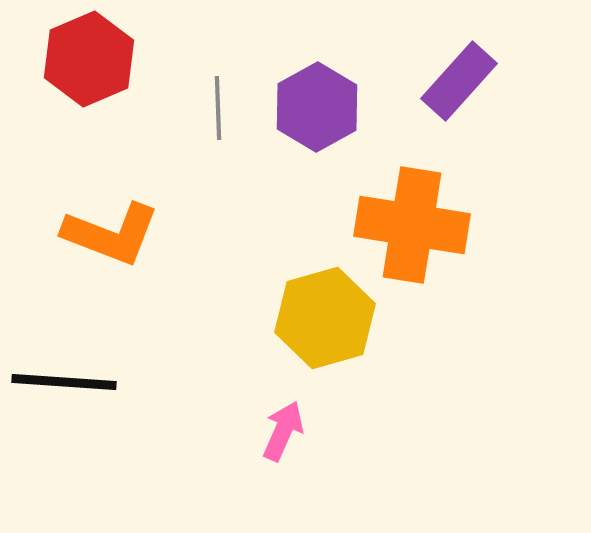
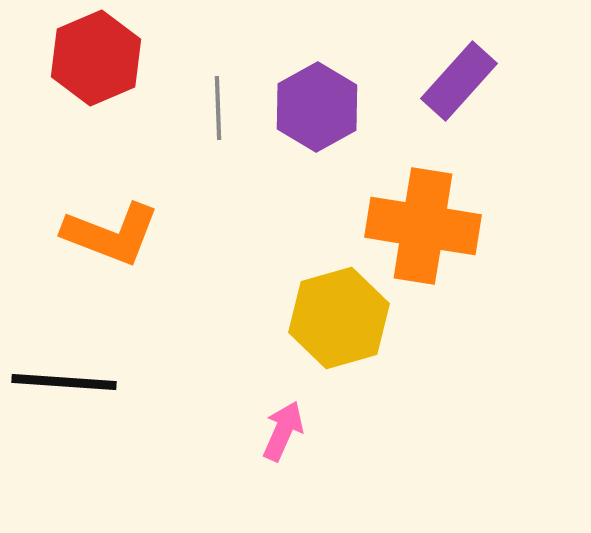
red hexagon: moved 7 px right, 1 px up
orange cross: moved 11 px right, 1 px down
yellow hexagon: moved 14 px right
